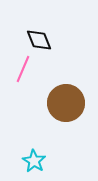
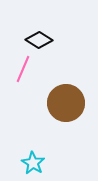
black diamond: rotated 36 degrees counterclockwise
cyan star: moved 1 px left, 2 px down
